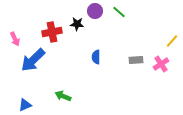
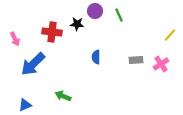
green line: moved 3 px down; rotated 24 degrees clockwise
red cross: rotated 18 degrees clockwise
yellow line: moved 2 px left, 6 px up
blue arrow: moved 4 px down
